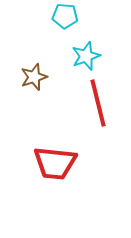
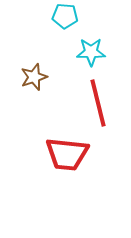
cyan star: moved 5 px right, 4 px up; rotated 20 degrees clockwise
red trapezoid: moved 12 px right, 9 px up
